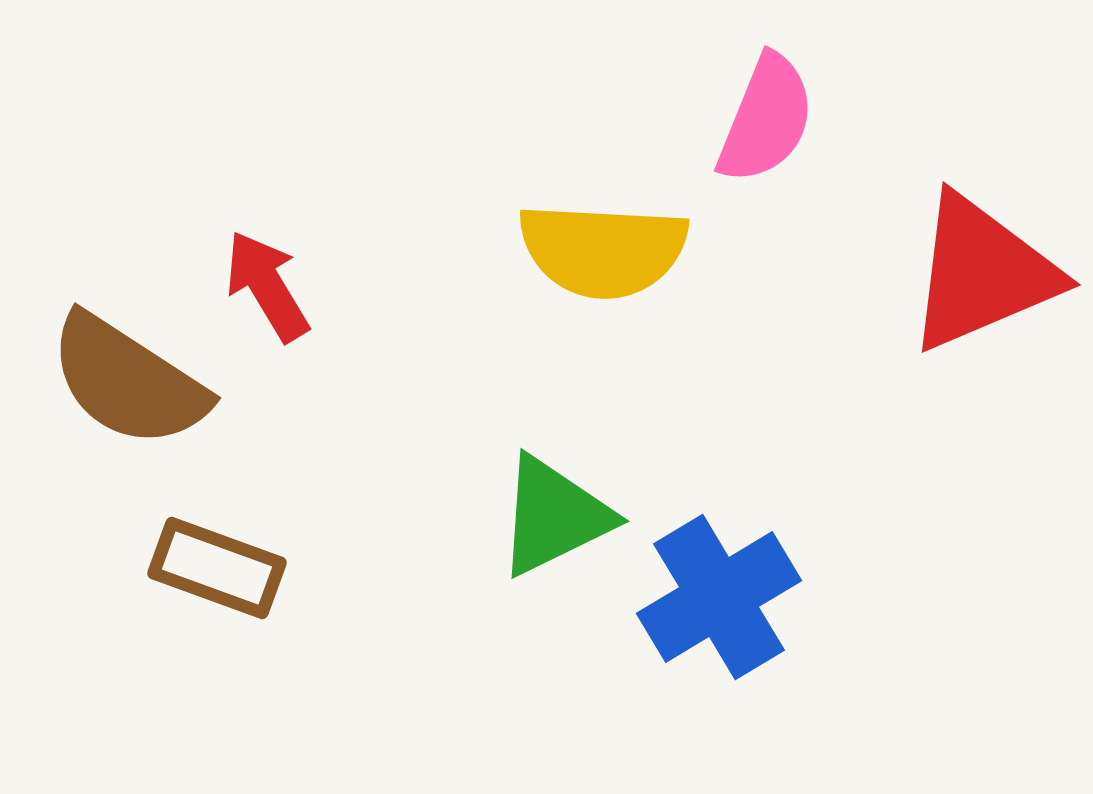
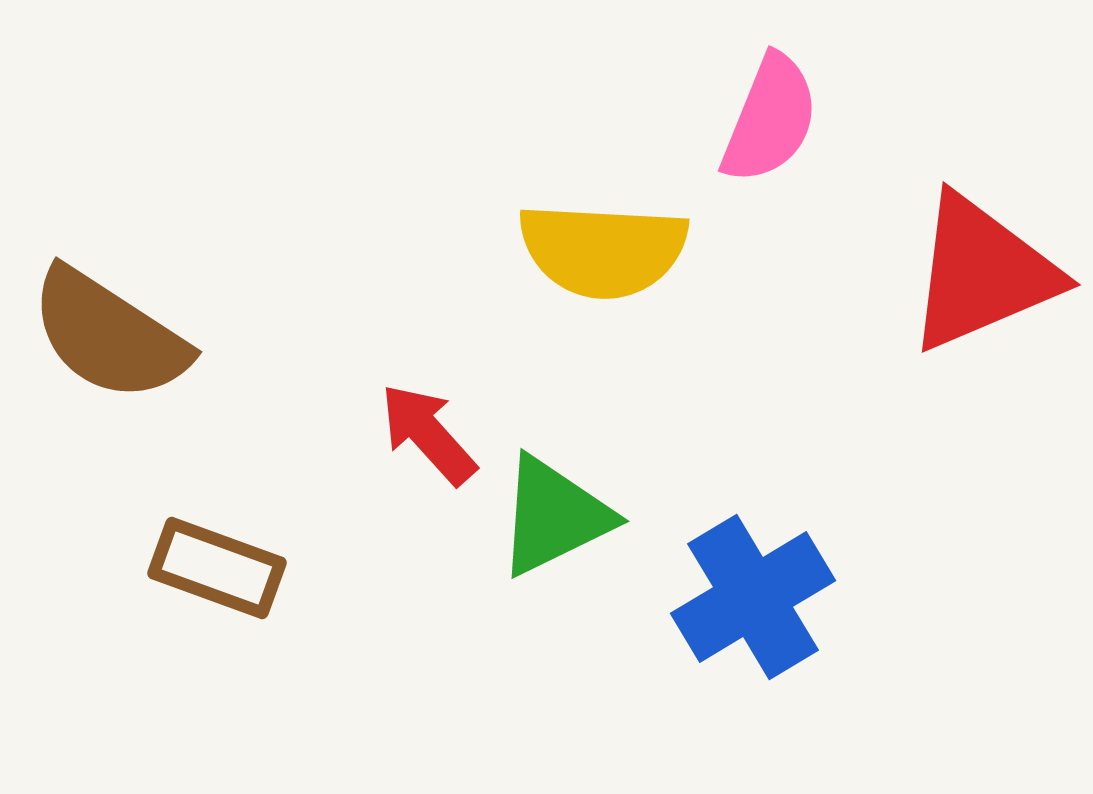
pink semicircle: moved 4 px right
red arrow: moved 161 px right, 148 px down; rotated 11 degrees counterclockwise
brown semicircle: moved 19 px left, 46 px up
blue cross: moved 34 px right
